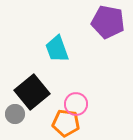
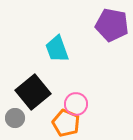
purple pentagon: moved 4 px right, 3 px down
black square: moved 1 px right
gray circle: moved 4 px down
orange pentagon: rotated 16 degrees clockwise
